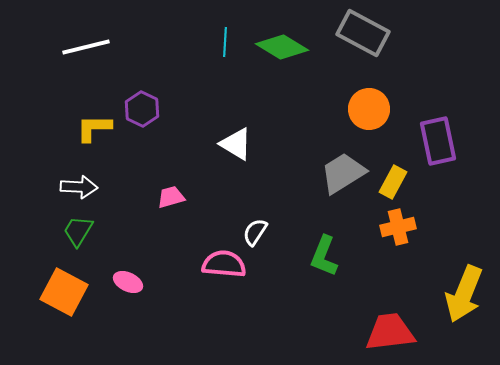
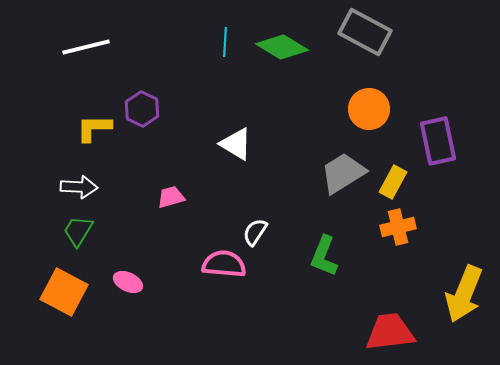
gray rectangle: moved 2 px right, 1 px up
